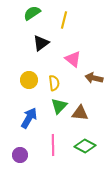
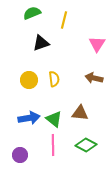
green semicircle: rotated 12 degrees clockwise
black triangle: rotated 18 degrees clockwise
pink triangle: moved 24 px right, 15 px up; rotated 24 degrees clockwise
yellow semicircle: moved 4 px up
green triangle: moved 5 px left, 13 px down; rotated 36 degrees counterclockwise
blue arrow: rotated 50 degrees clockwise
green diamond: moved 1 px right, 1 px up
